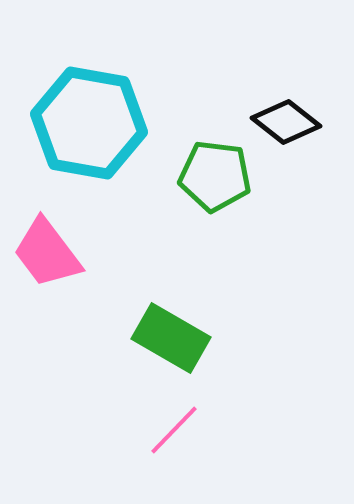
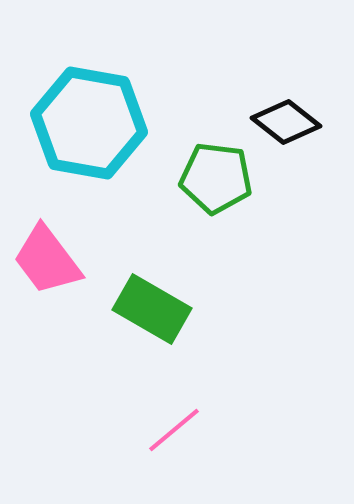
green pentagon: moved 1 px right, 2 px down
pink trapezoid: moved 7 px down
green rectangle: moved 19 px left, 29 px up
pink line: rotated 6 degrees clockwise
